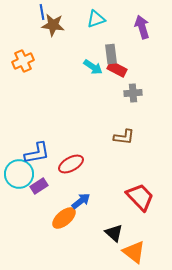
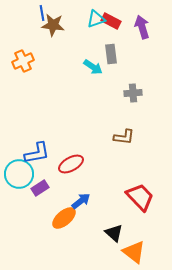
blue line: moved 1 px down
red rectangle: moved 6 px left, 48 px up
purple rectangle: moved 1 px right, 2 px down
